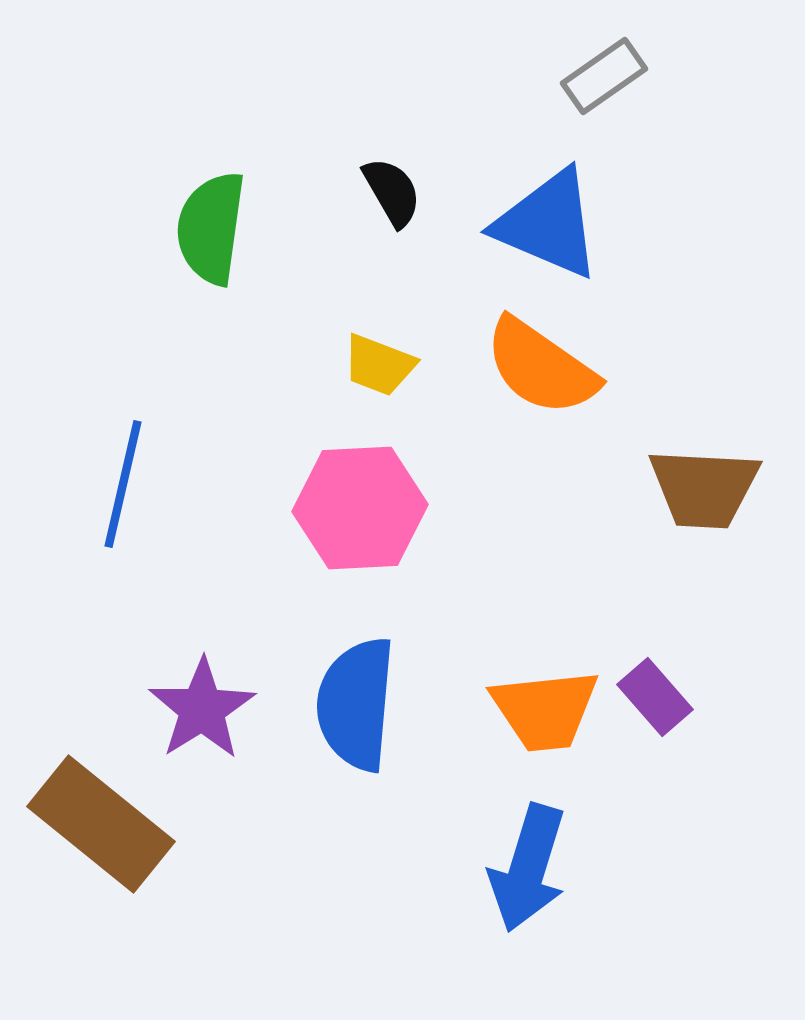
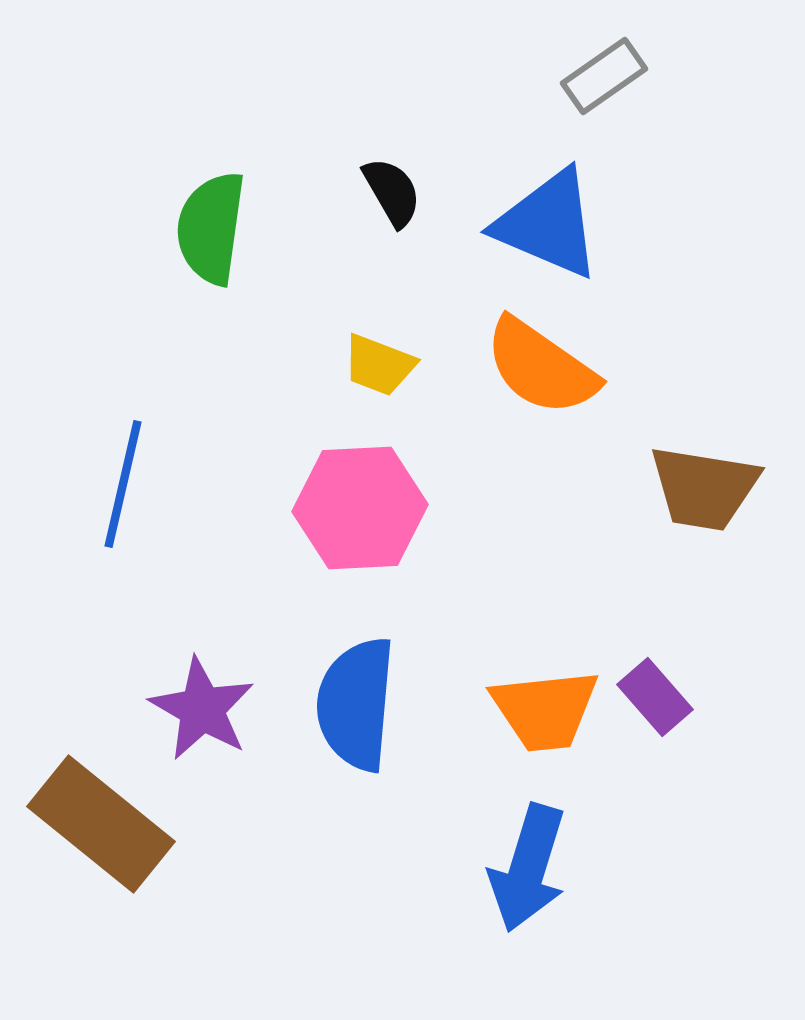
brown trapezoid: rotated 6 degrees clockwise
purple star: rotated 10 degrees counterclockwise
